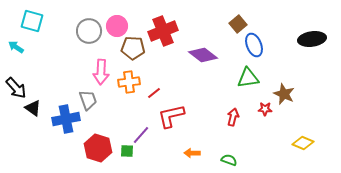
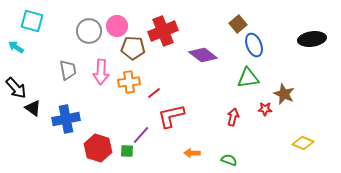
gray trapezoid: moved 20 px left, 30 px up; rotated 10 degrees clockwise
